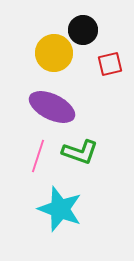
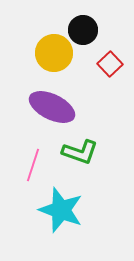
red square: rotated 30 degrees counterclockwise
pink line: moved 5 px left, 9 px down
cyan star: moved 1 px right, 1 px down
